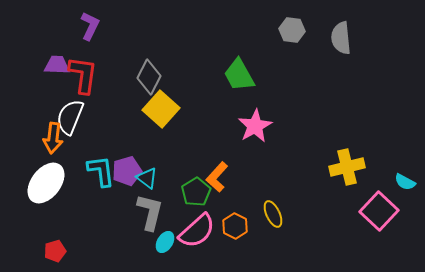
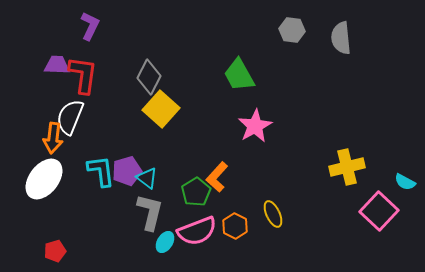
white ellipse: moved 2 px left, 4 px up
pink semicircle: rotated 21 degrees clockwise
